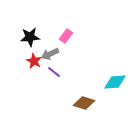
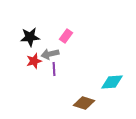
gray arrow: rotated 12 degrees clockwise
red star: rotated 28 degrees clockwise
purple line: moved 3 px up; rotated 48 degrees clockwise
cyan diamond: moved 3 px left
